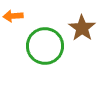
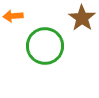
brown star: moved 10 px up
